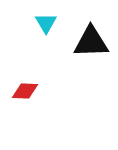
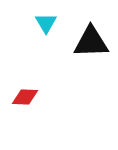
red diamond: moved 6 px down
